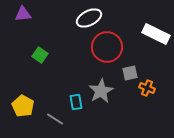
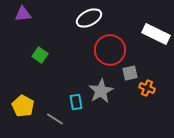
red circle: moved 3 px right, 3 px down
